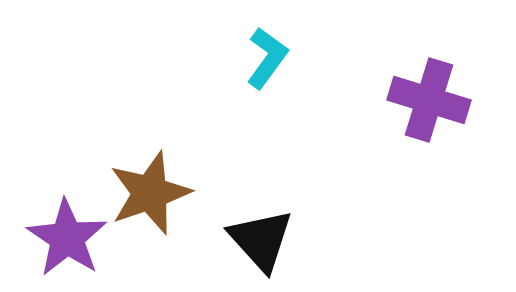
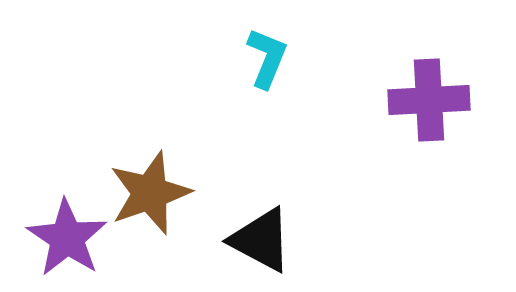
cyan L-shape: rotated 14 degrees counterclockwise
purple cross: rotated 20 degrees counterclockwise
black triangle: rotated 20 degrees counterclockwise
